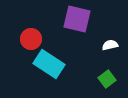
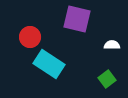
red circle: moved 1 px left, 2 px up
white semicircle: moved 2 px right; rotated 14 degrees clockwise
